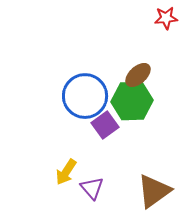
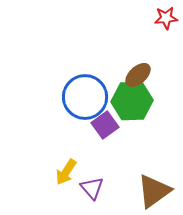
blue circle: moved 1 px down
